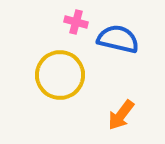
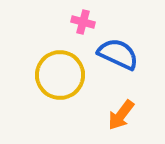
pink cross: moved 7 px right
blue semicircle: moved 15 px down; rotated 12 degrees clockwise
